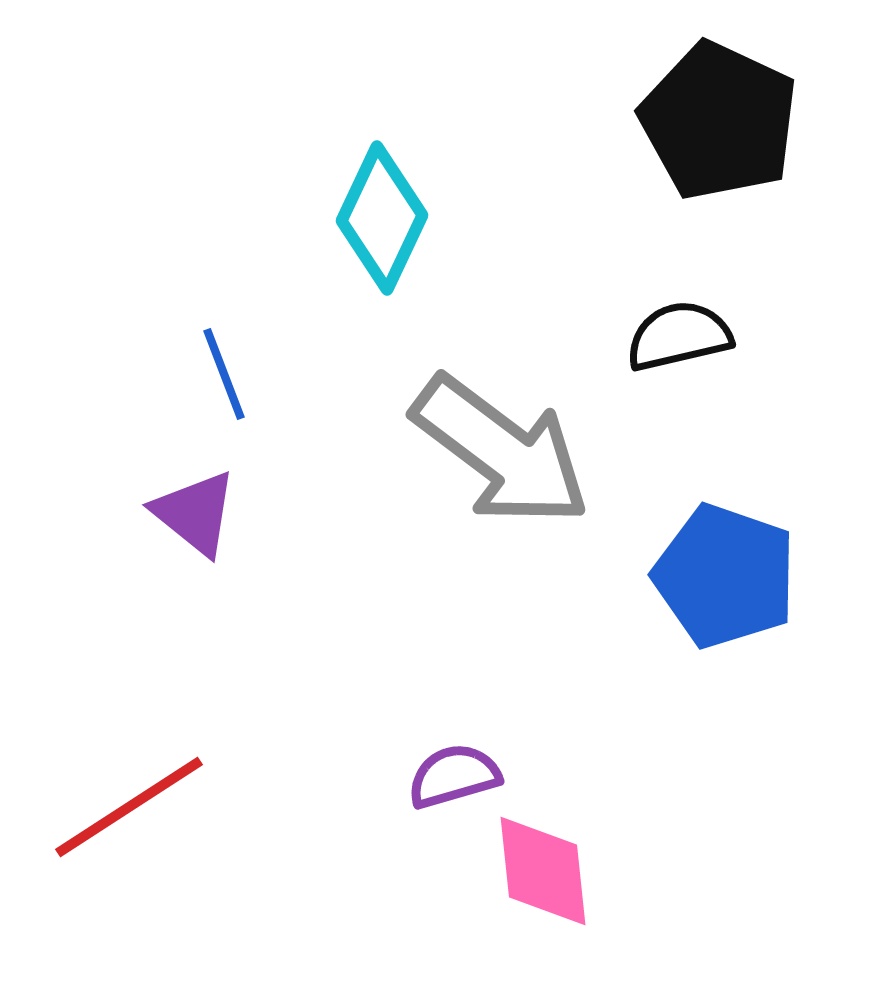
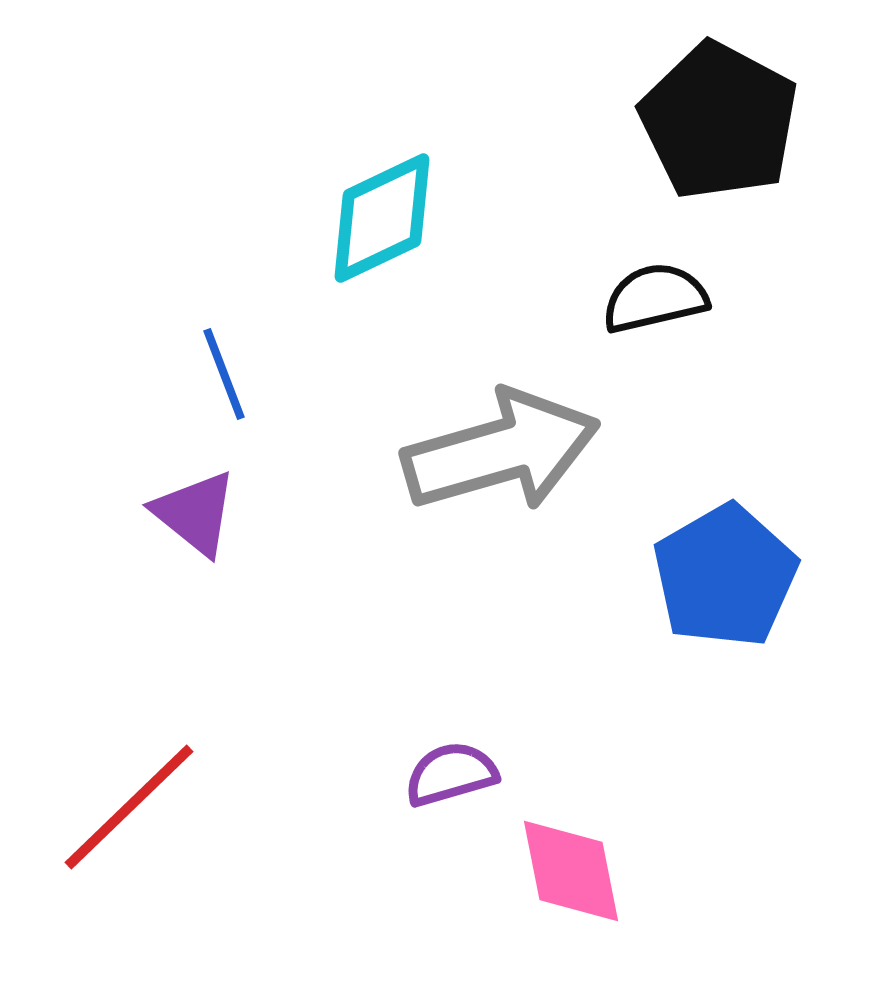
black pentagon: rotated 3 degrees clockwise
cyan diamond: rotated 39 degrees clockwise
black semicircle: moved 24 px left, 38 px up
gray arrow: rotated 53 degrees counterclockwise
blue pentagon: rotated 23 degrees clockwise
purple semicircle: moved 3 px left, 2 px up
red line: rotated 11 degrees counterclockwise
pink diamond: moved 28 px right; rotated 5 degrees counterclockwise
